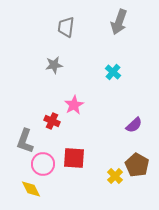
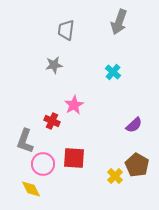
gray trapezoid: moved 3 px down
